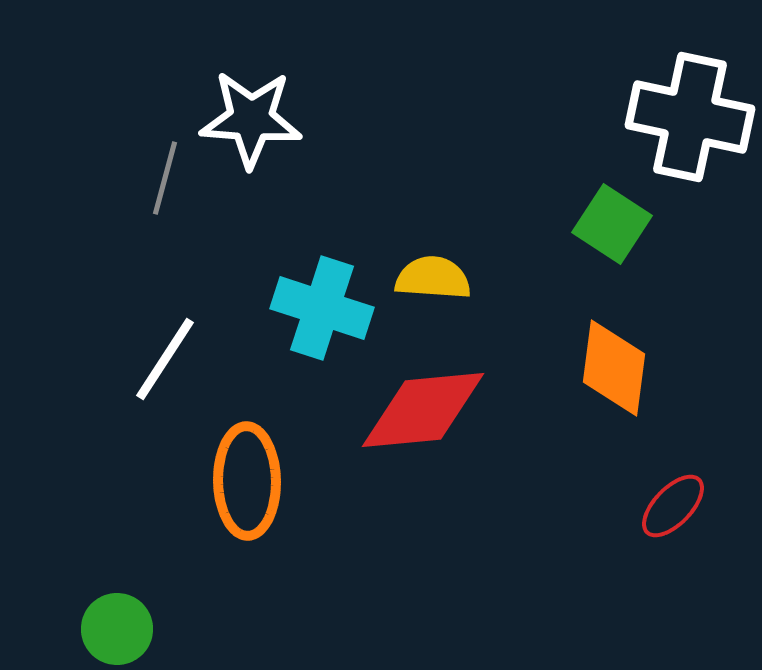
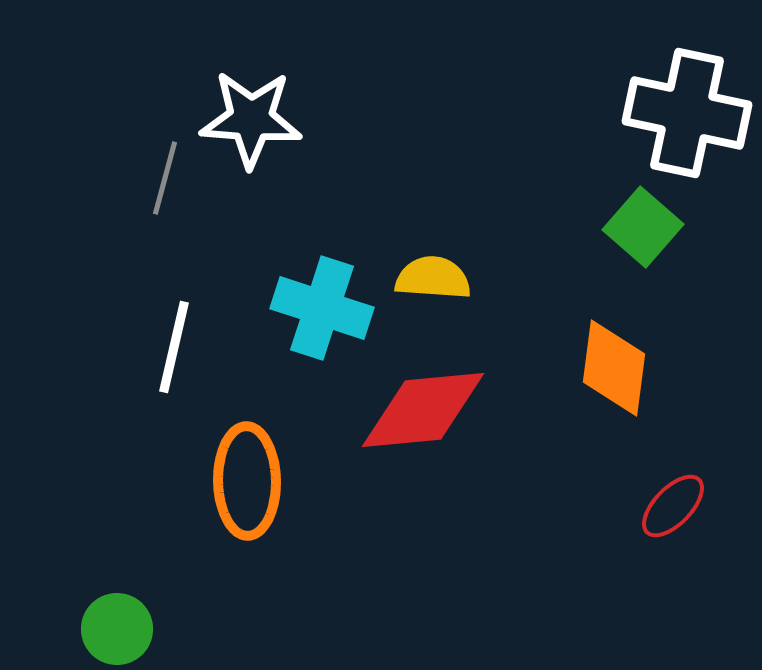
white cross: moved 3 px left, 4 px up
green square: moved 31 px right, 3 px down; rotated 8 degrees clockwise
white line: moved 9 px right, 12 px up; rotated 20 degrees counterclockwise
